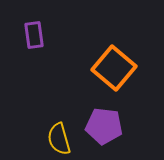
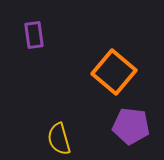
orange square: moved 4 px down
purple pentagon: moved 27 px right
